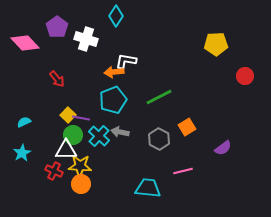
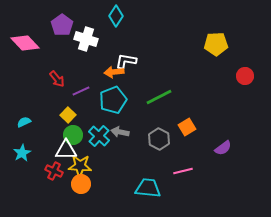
purple pentagon: moved 5 px right, 2 px up
purple line: moved 27 px up; rotated 36 degrees counterclockwise
